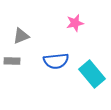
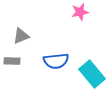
pink star: moved 5 px right, 11 px up
